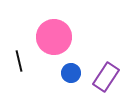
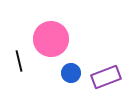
pink circle: moved 3 px left, 2 px down
purple rectangle: rotated 36 degrees clockwise
